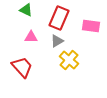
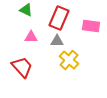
gray triangle: rotated 32 degrees clockwise
